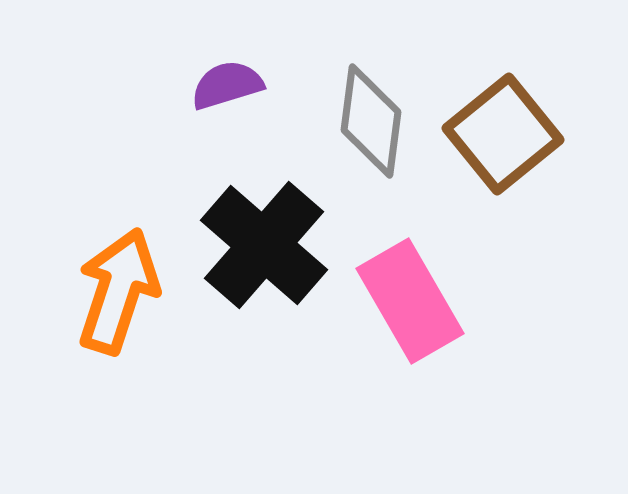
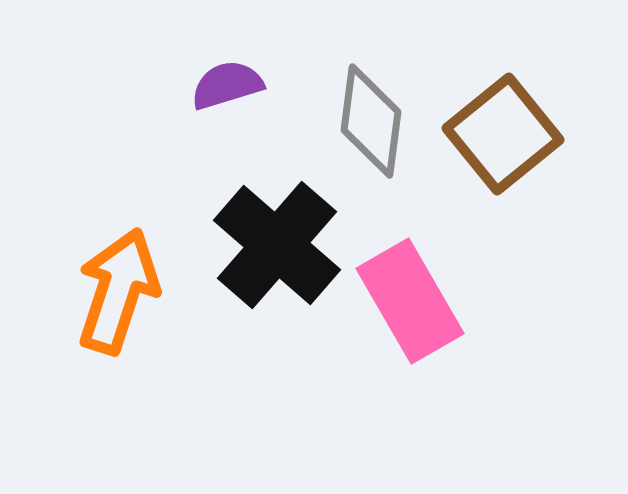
black cross: moved 13 px right
